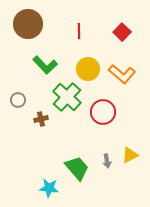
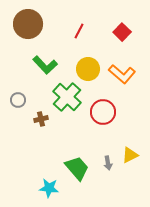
red line: rotated 28 degrees clockwise
gray arrow: moved 1 px right, 2 px down
